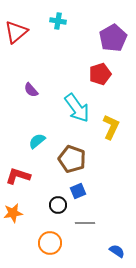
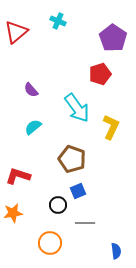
cyan cross: rotated 14 degrees clockwise
purple pentagon: rotated 8 degrees counterclockwise
cyan semicircle: moved 4 px left, 14 px up
blue semicircle: moved 1 px left; rotated 49 degrees clockwise
